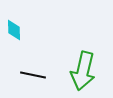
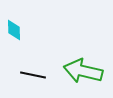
green arrow: rotated 90 degrees clockwise
